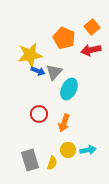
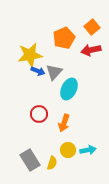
orange pentagon: rotated 25 degrees clockwise
gray rectangle: rotated 15 degrees counterclockwise
